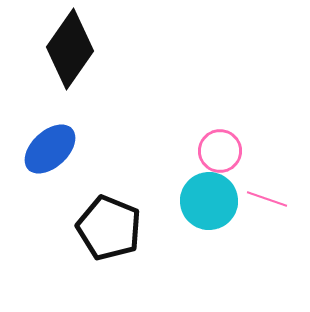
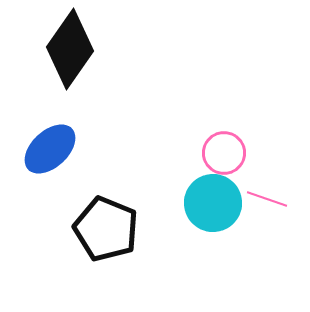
pink circle: moved 4 px right, 2 px down
cyan circle: moved 4 px right, 2 px down
black pentagon: moved 3 px left, 1 px down
